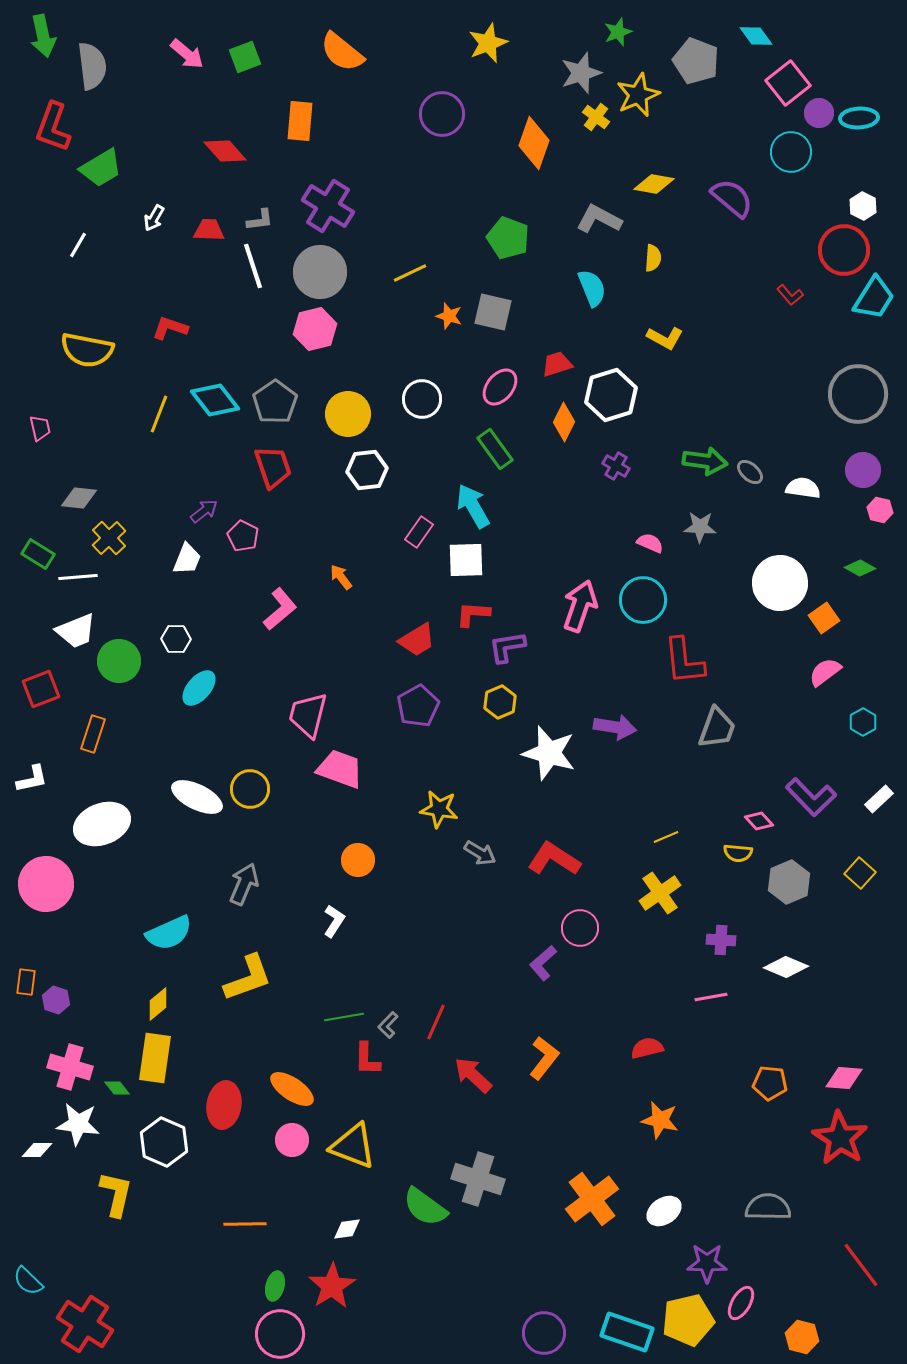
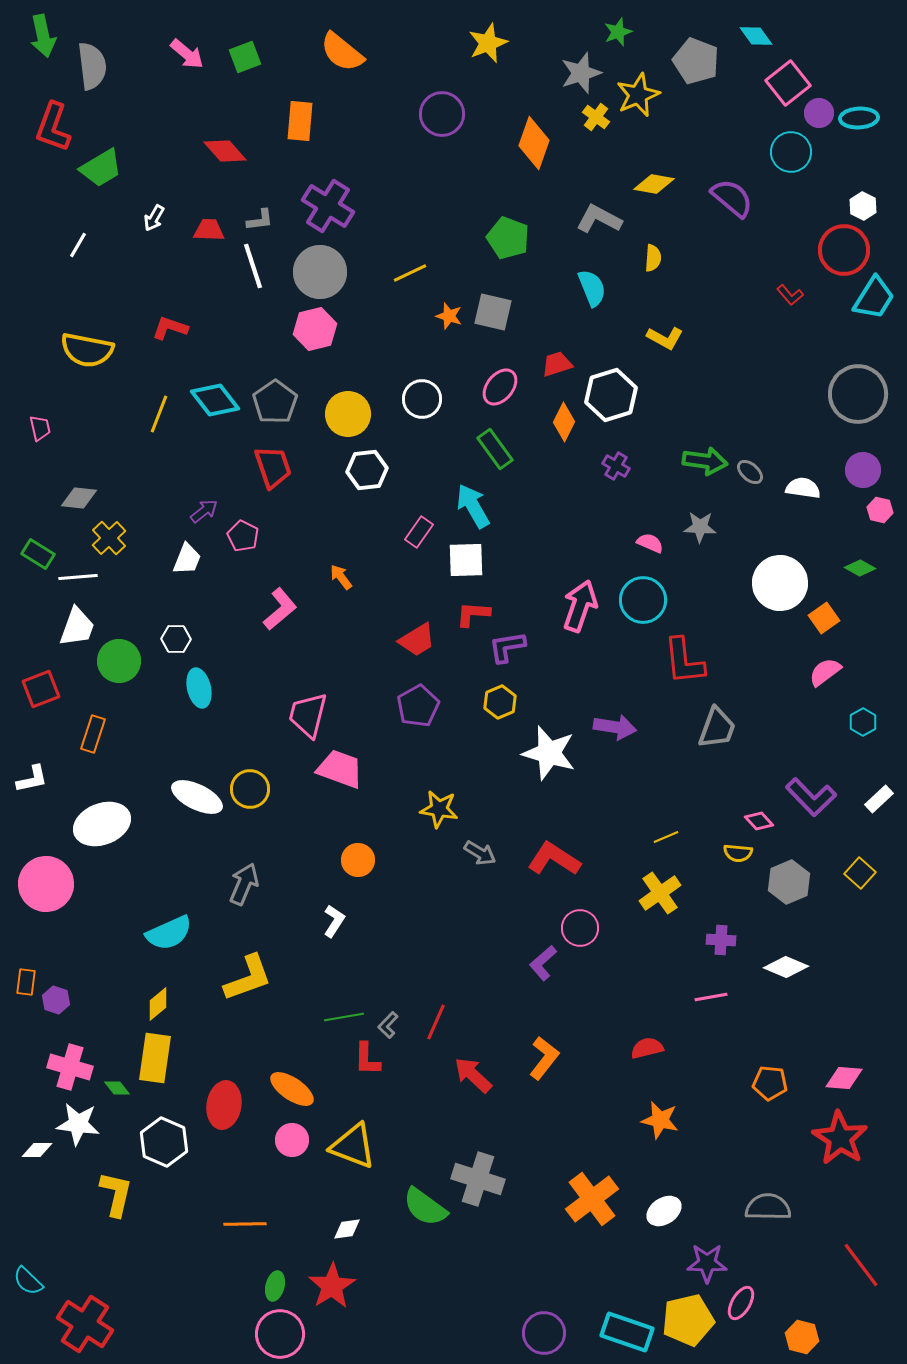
white trapezoid at (76, 631): moved 1 px right, 4 px up; rotated 48 degrees counterclockwise
cyan ellipse at (199, 688): rotated 54 degrees counterclockwise
